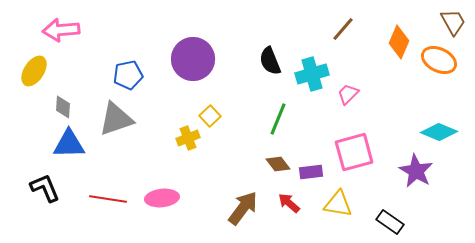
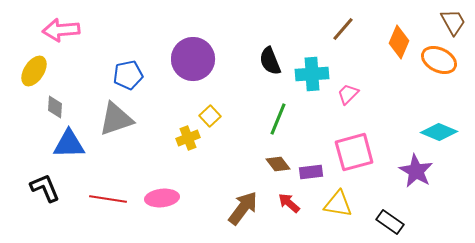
cyan cross: rotated 12 degrees clockwise
gray diamond: moved 8 px left
